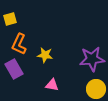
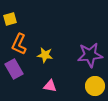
purple star: moved 2 px left, 4 px up
pink triangle: moved 2 px left, 1 px down
yellow circle: moved 1 px left, 3 px up
